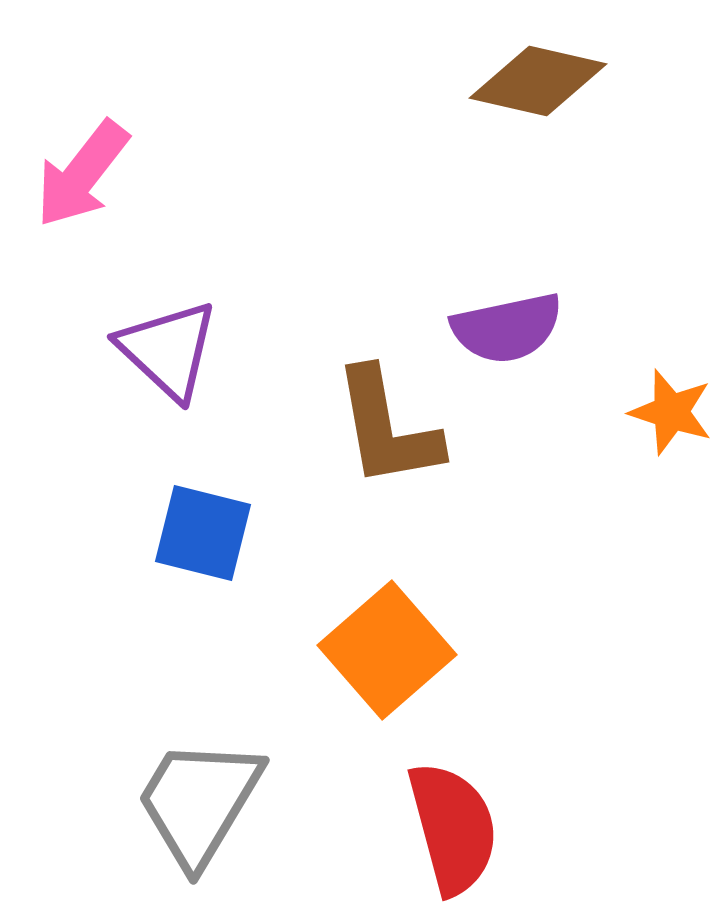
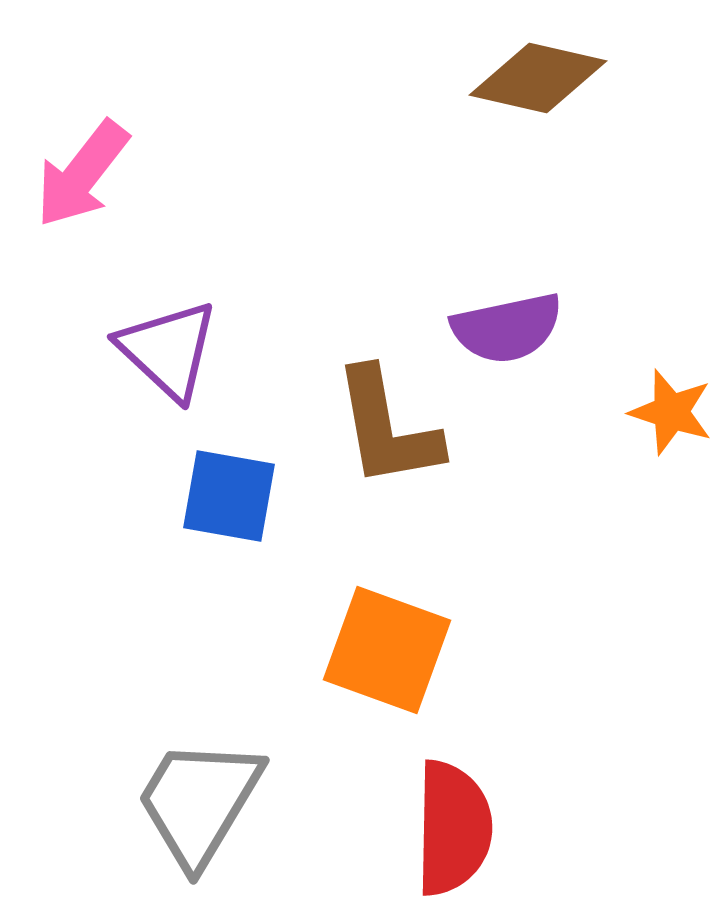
brown diamond: moved 3 px up
blue square: moved 26 px right, 37 px up; rotated 4 degrees counterclockwise
orange square: rotated 29 degrees counterclockwise
red semicircle: rotated 16 degrees clockwise
